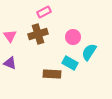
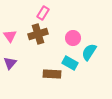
pink rectangle: moved 1 px left, 1 px down; rotated 32 degrees counterclockwise
pink circle: moved 1 px down
purple triangle: rotated 48 degrees clockwise
